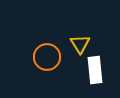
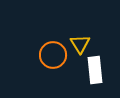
orange circle: moved 6 px right, 2 px up
